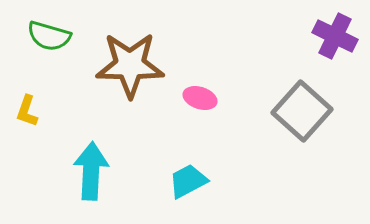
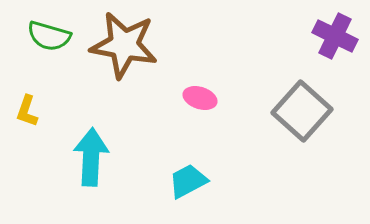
brown star: moved 6 px left, 20 px up; rotated 10 degrees clockwise
cyan arrow: moved 14 px up
